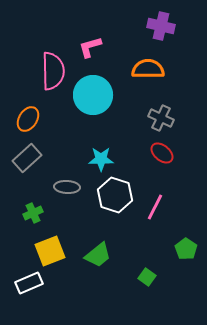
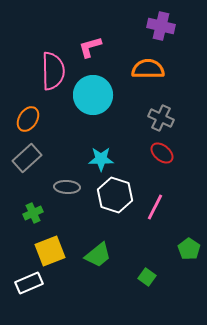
green pentagon: moved 3 px right
